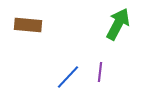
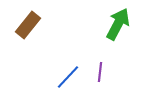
brown rectangle: rotated 56 degrees counterclockwise
